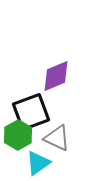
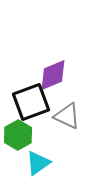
purple diamond: moved 3 px left, 1 px up
black square: moved 10 px up
gray triangle: moved 10 px right, 22 px up
